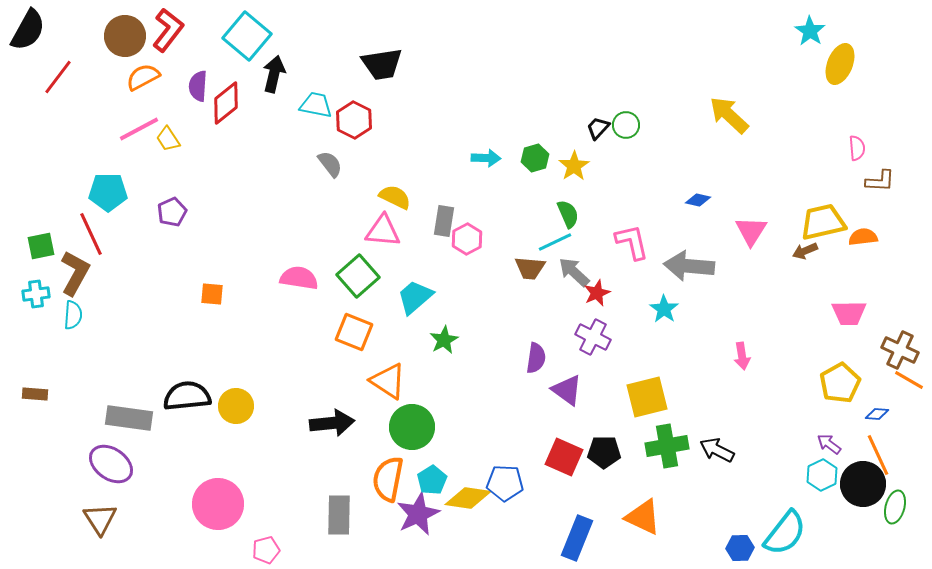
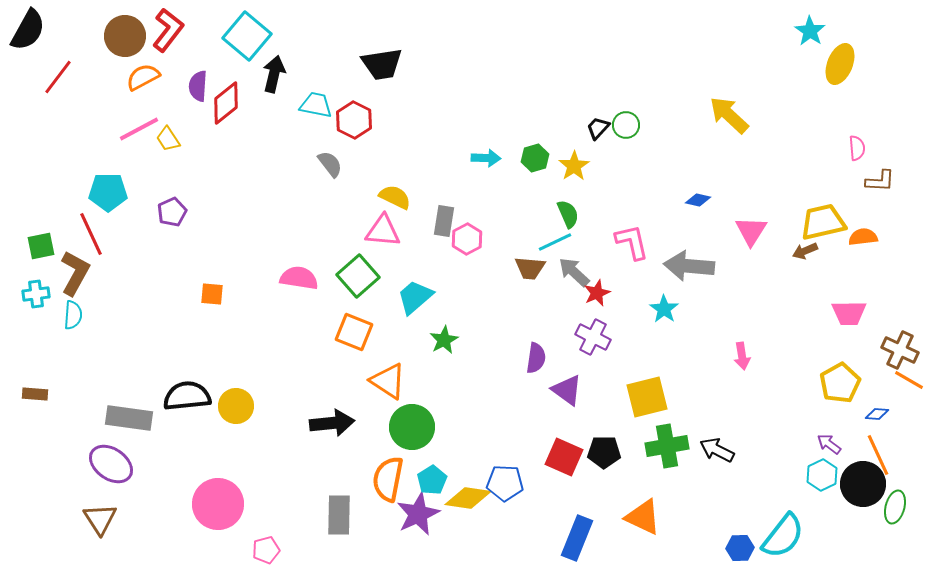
cyan semicircle at (785, 533): moved 2 px left, 3 px down
